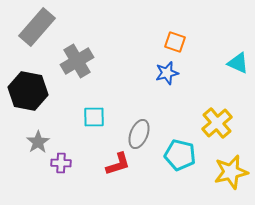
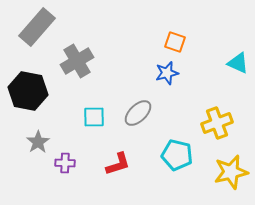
yellow cross: rotated 20 degrees clockwise
gray ellipse: moved 1 px left, 21 px up; rotated 24 degrees clockwise
cyan pentagon: moved 3 px left
purple cross: moved 4 px right
